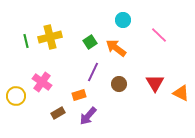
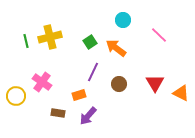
brown rectangle: rotated 40 degrees clockwise
